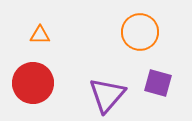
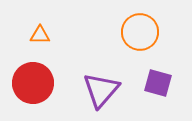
purple triangle: moved 6 px left, 5 px up
